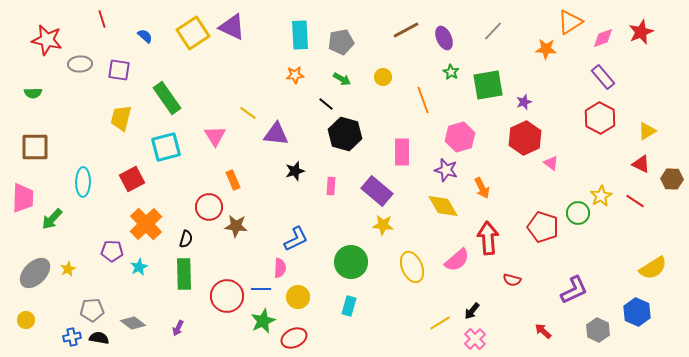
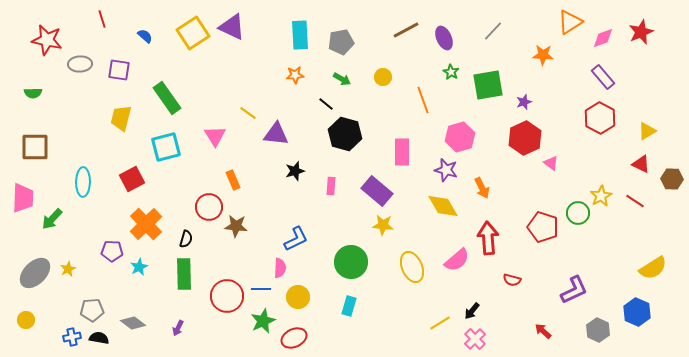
orange star at (546, 49): moved 3 px left, 6 px down
